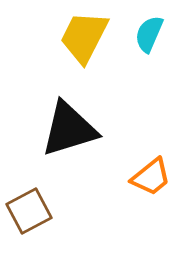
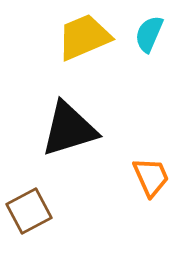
yellow trapezoid: rotated 40 degrees clockwise
orange trapezoid: rotated 75 degrees counterclockwise
